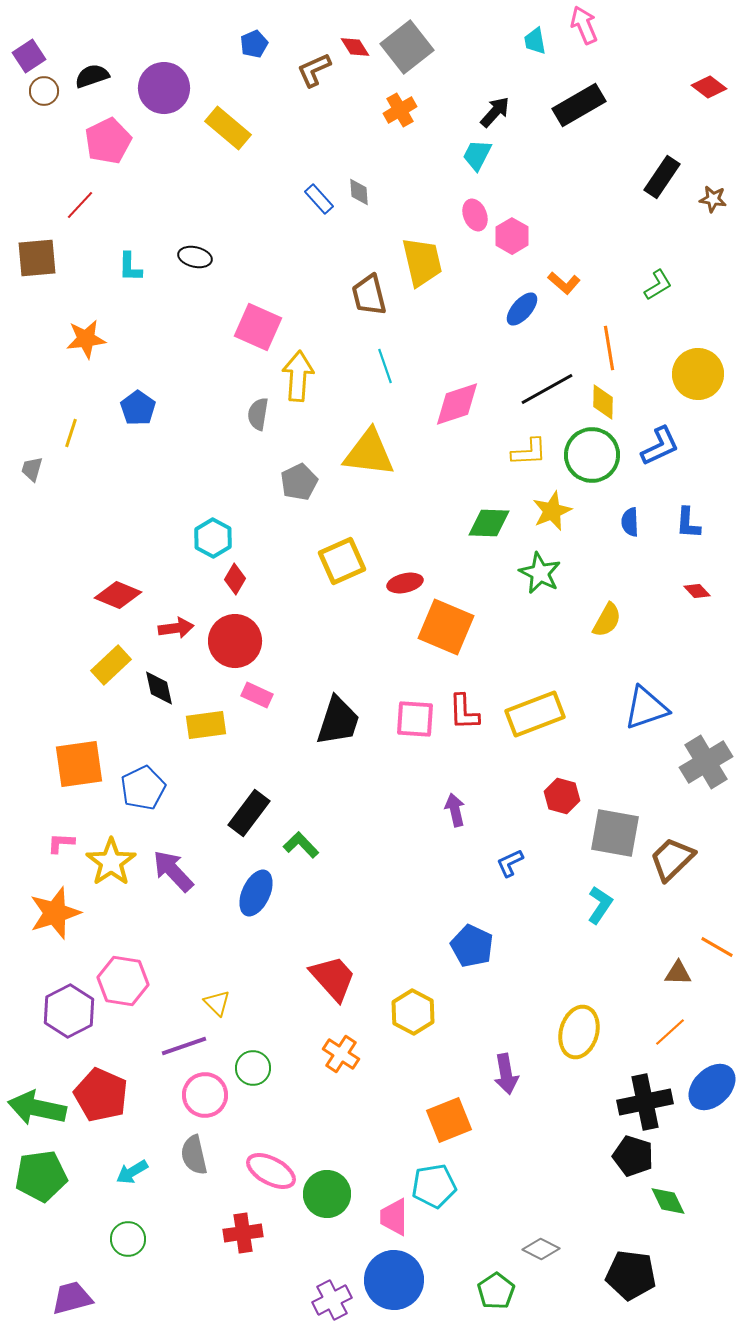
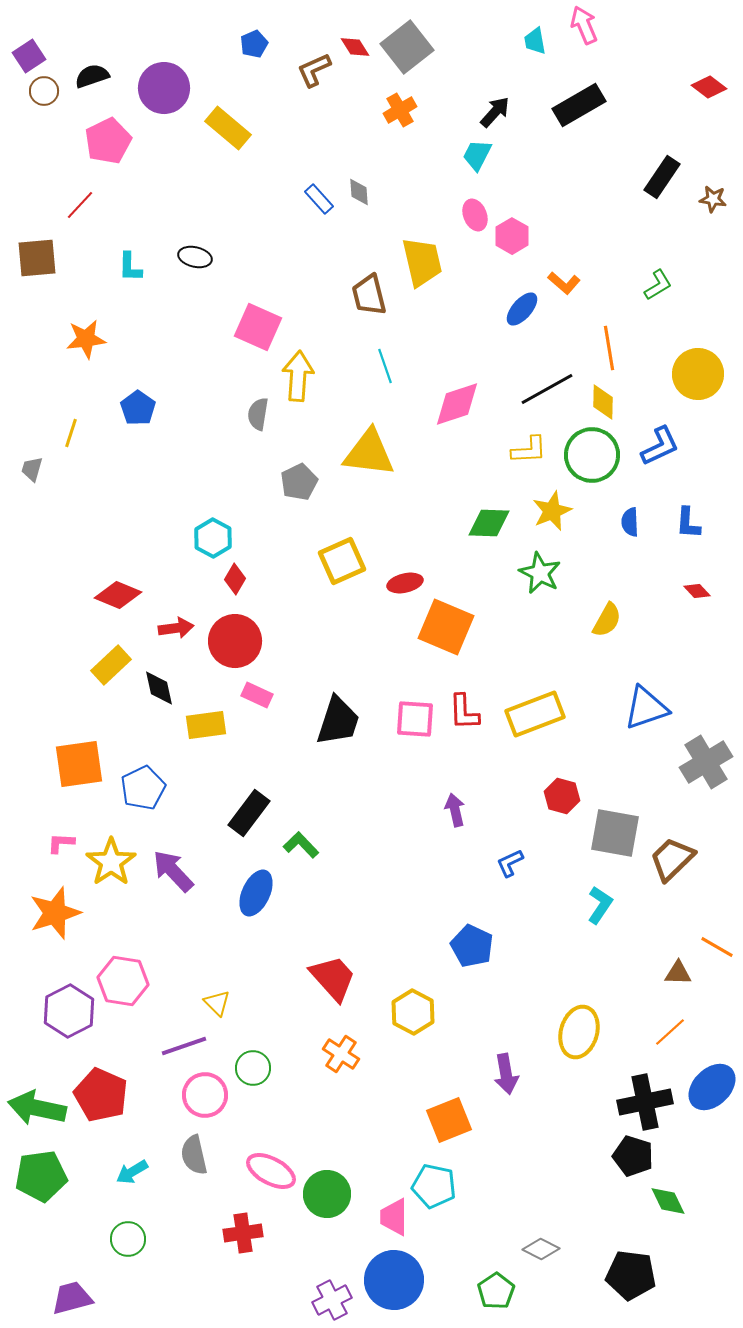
yellow L-shape at (529, 452): moved 2 px up
cyan pentagon at (434, 1186): rotated 21 degrees clockwise
